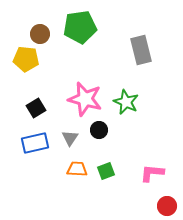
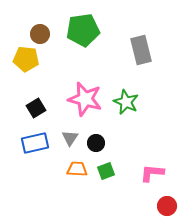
green pentagon: moved 3 px right, 3 px down
black circle: moved 3 px left, 13 px down
